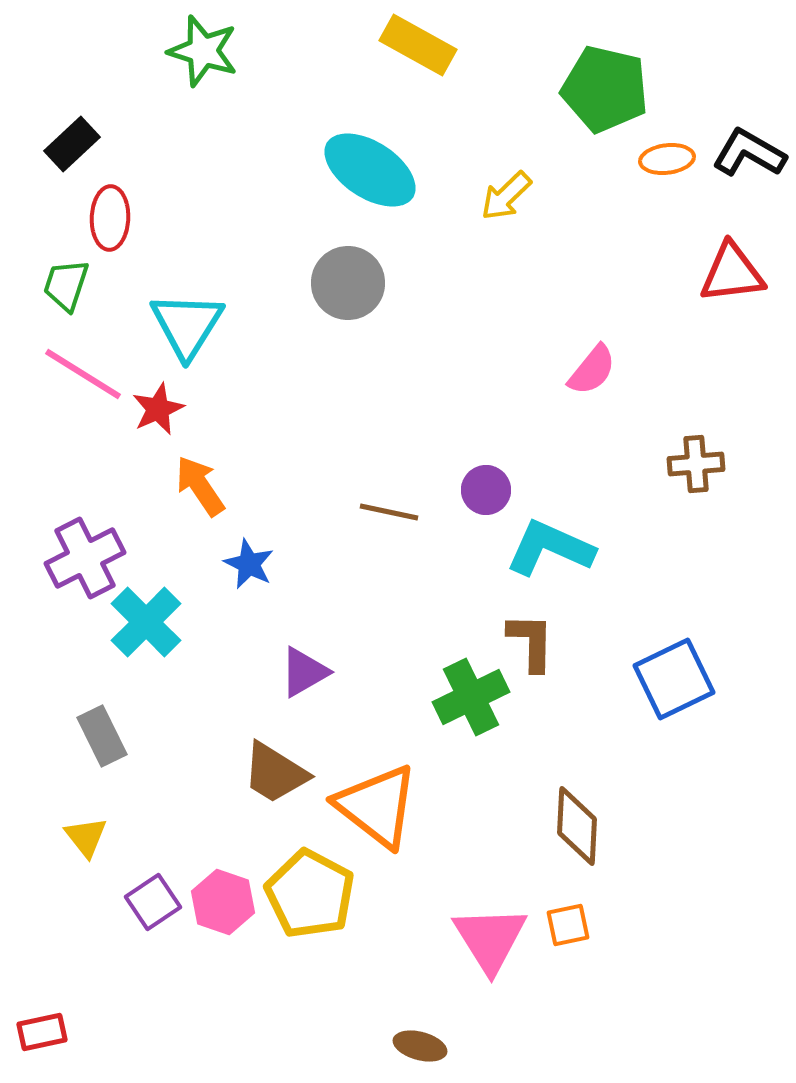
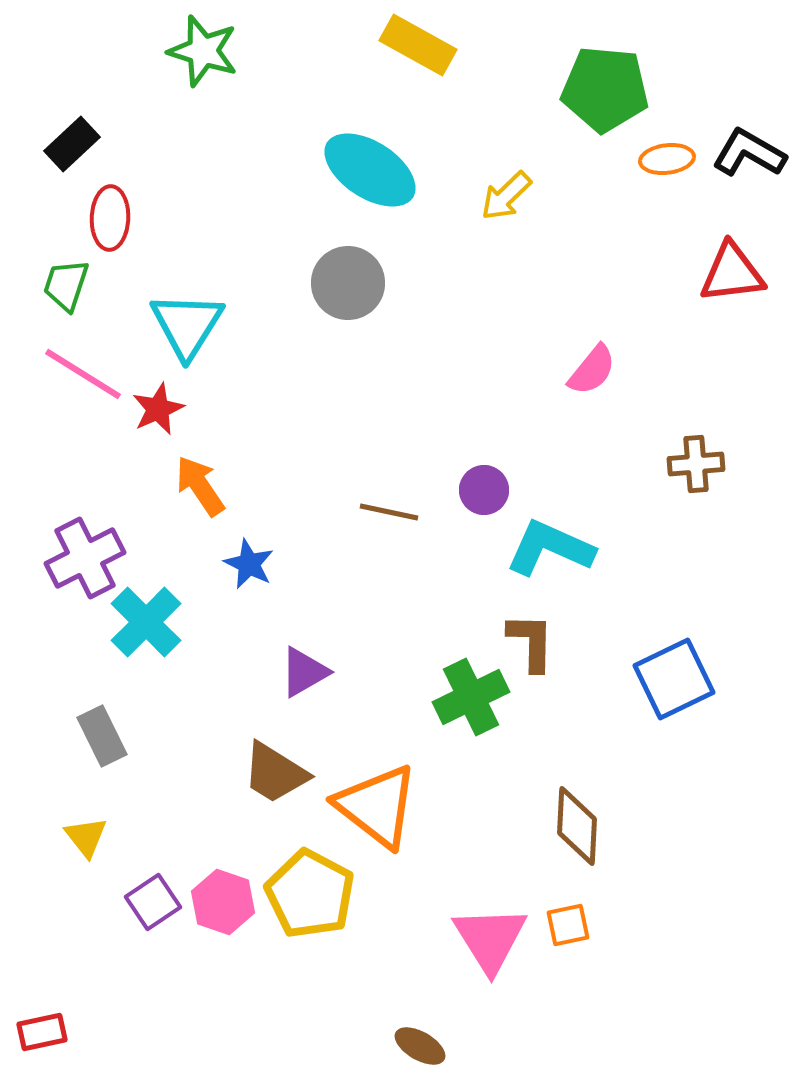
green pentagon: rotated 8 degrees counterclockwise
purple circle: moved 2 px left
brown ellipse: rotated 15 degrees clockwise
